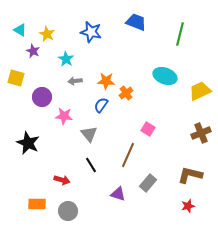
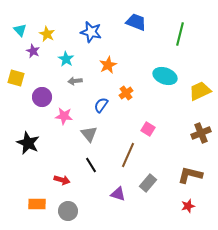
cyan triangle: rotated 16 degrees clockwise
orange star: moved 2 px right, 16 px up; rotated 30 degrees counterclockwise
